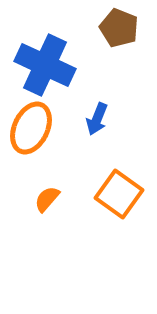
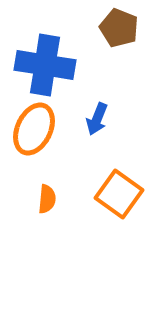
blue cross: rotated 16 degrees counterclockwise
orange ellipse: moved 3 px right, 1 px down
orange semicircle: rotated 144 degrees clockwise
